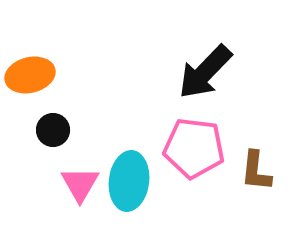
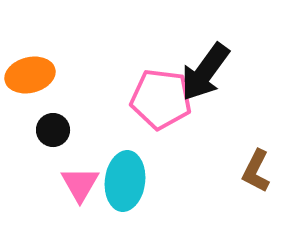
black arrow: rotated 8 degrees counterclockwise
pink pentagon: moved 33 px left, 49 px up
brown L-shape: rotated 21 degrees clockwise
cyan ellipse: moved 4 px left
